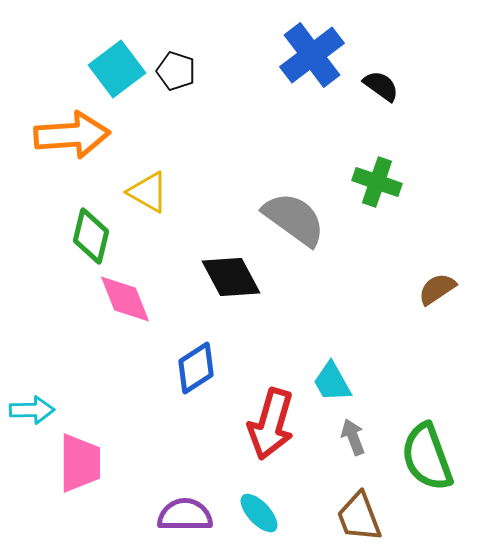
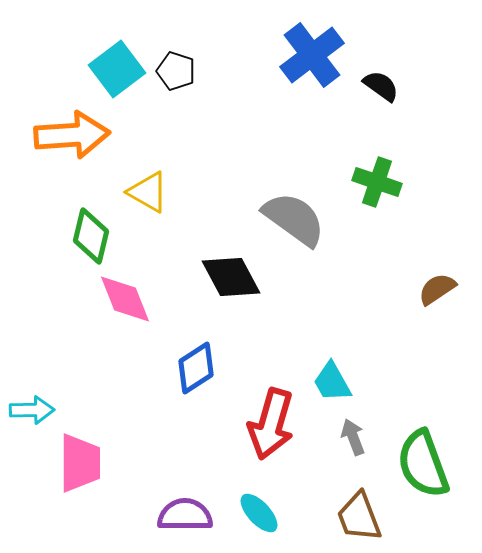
green semicircle: moved 4 px left, 7 px down
